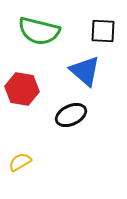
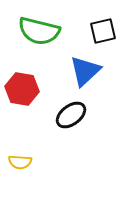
black square: rotated 16 degrees counterclockwise
blue triangle: rotated 36 degrees clockwise
black ellipse: rotated 12 degrees counterclockwise
yellow semicircle: rotated 145 degrees counterclockwise
